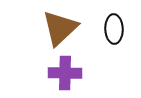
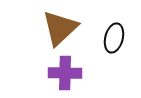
black ellipse: moved 9 px down; rotated 16 degrees clockwise
